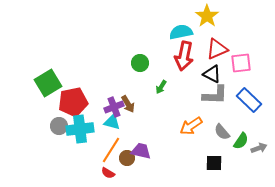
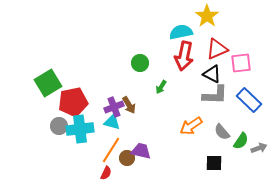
brown arrow: moved 1 px right, 1 px down
red semicircle: moved 2 px left; rotated 96 degrees counterclockwise
